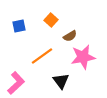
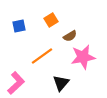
orange square: rotated 16 degrees clockwise
black triangle: moved 2 px down; rotated 18 degrees clockwise
